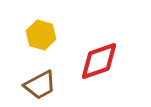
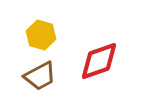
brown trapezoid: moved 9 px up
